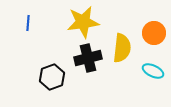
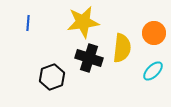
black cross: moved 1 px right; rotated 32 degrees clockwise
cyan ellipse: rotated 70 degrees counterclockwise
